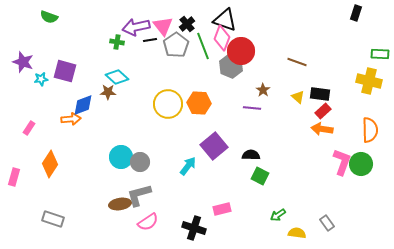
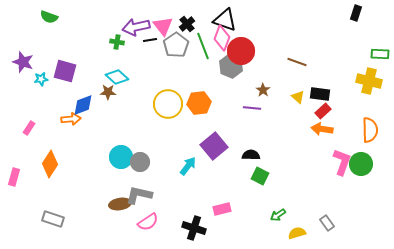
orange hexagon at (199, 103): rotated 10 degrees counterclockwise
gray L-shape at (139, 195): rotated 28 degrees clockwise
yellow semicircle at (297, 233): rotated 24 degrees counterclockwise
